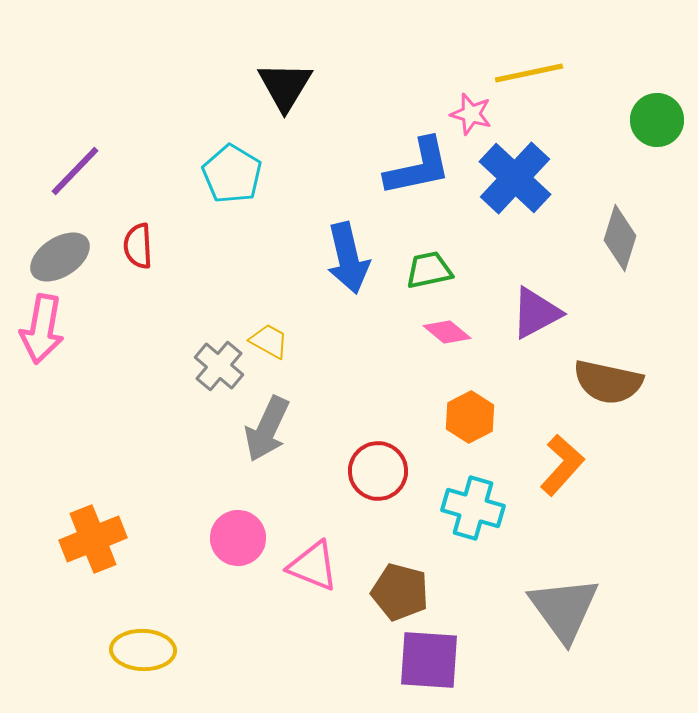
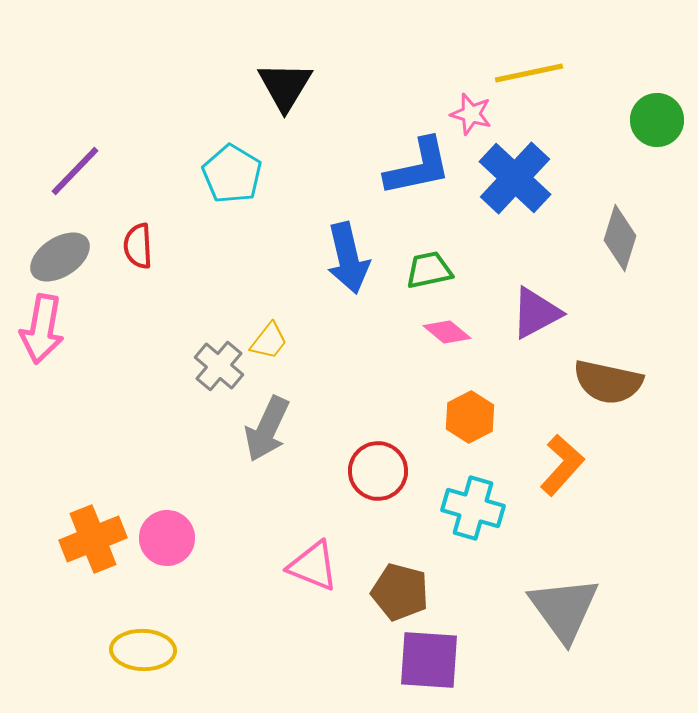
yellow trapezoid: rotated 99 degrees clockwise
pink circle: moved 71 px left
